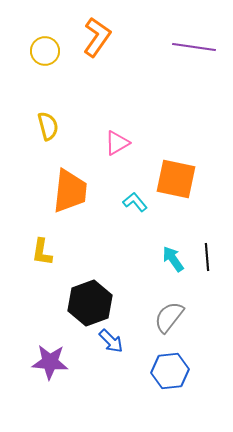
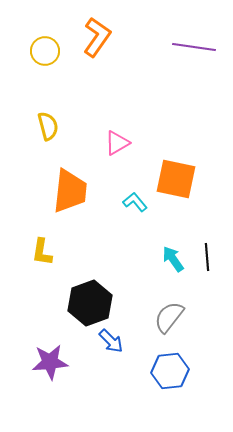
purple star: rotated 9 degrees counterclockwise
